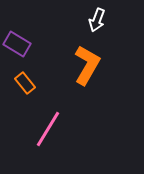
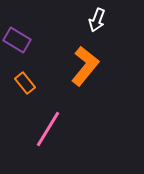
purple rectangle: moved 4 px up
orange L-shape: moved 2 px left, 1 px down; rotated 9 degrees clockwise
